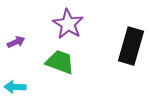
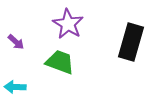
purple arrow: rotated 66 degrees clockwise
black rectangle: moved 4 px up
